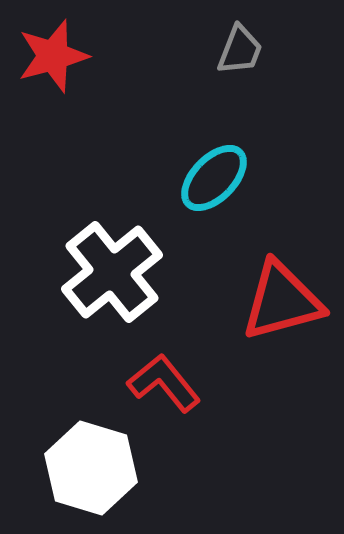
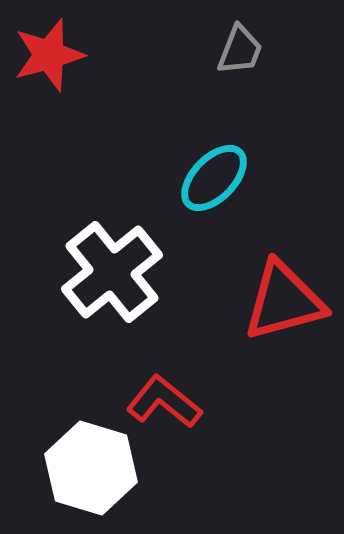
red star: moved 4 px left, 1 px up
red triangle: moved 2 px right
red L-shape: moved 19 px down; rotated 12 degrees counterclockwise
